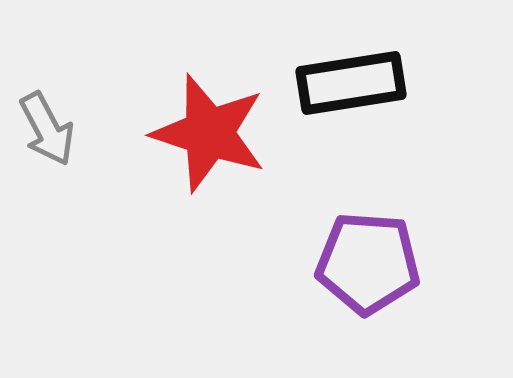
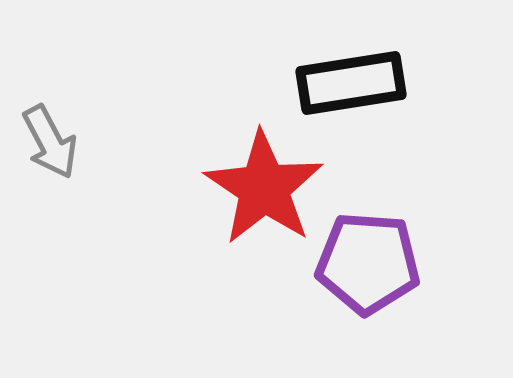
gray arrow: moved 3 px right, 13 px down
red star: moved 55 px right, 55 px down; rotated 16 degrees clockwise
